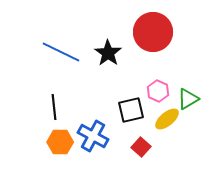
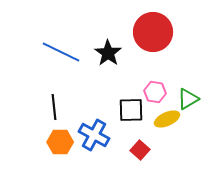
pink hexagon: moved 3 px left, 1 px down; rotated 15 degrees counterclockwise
black square: rotated 12 degrees clockwise
yellow ellipse: rotated 15 degrees clockwise
blue cross: moved 1 px right, 1 px up
red square: moved 1 px left, 3 px down
